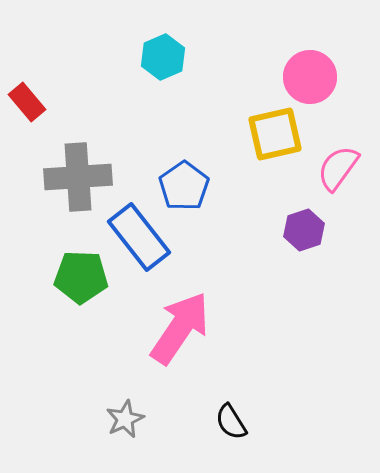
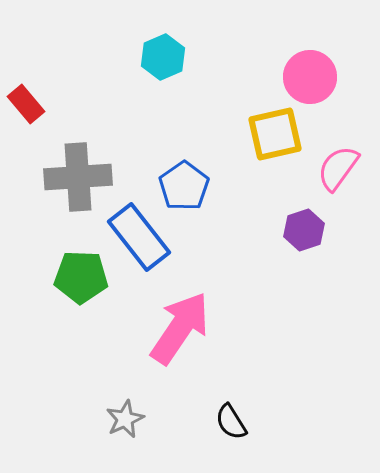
red rectangle: moved 1 px left, 2 px down
